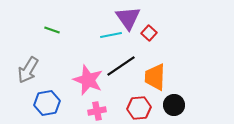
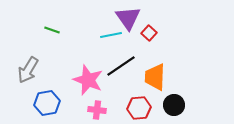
pink cross: moved 1 px up; rotated 18 degrees clockwise
